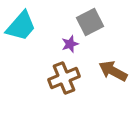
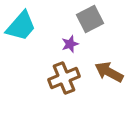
gray square: moved 3 px up
brown arrow: moved 4 px left, 1 px down
